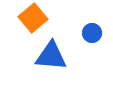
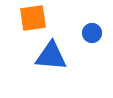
orange square: rotated 32 degrees clockwise
